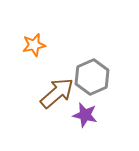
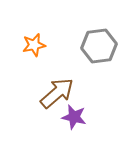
gray hexagon: moved 7 px right, 31 px up; rotated 16 degrees clockwise
purple star: moved 11 px left, 2 px down
